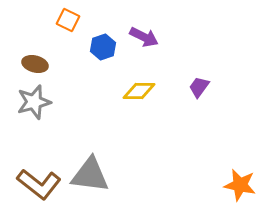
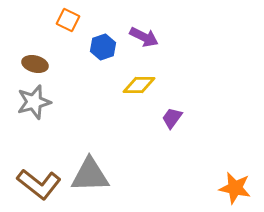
purple trapezoid: moved 27 px left, 31 px down
yellow diamond: moved 6 px up
gray triangle: rotated 9 degrees counterclockwise
orange star: moved 5 px left, 3 px down
